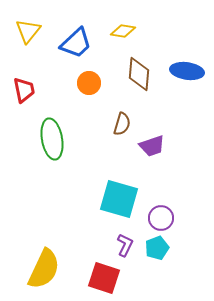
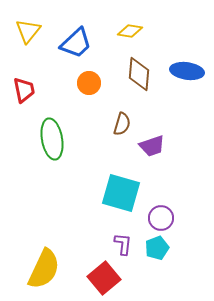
yellow diamond: moved 7 px right
cyan square: moved 2 px right, 6 px up
purple L-shape: moved 2 px left, 1 px up; rotated 20 degrees counterclockwise
red square: rotated 32 degrees clockwise
